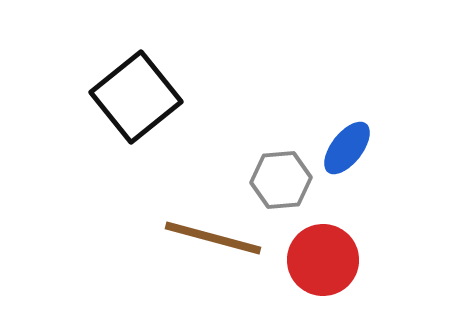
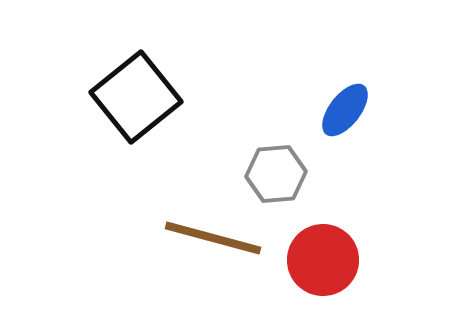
blue ellipse: moved 2 px left, 38 px up
gray hexagon: moved 5 px left, 6 px up
